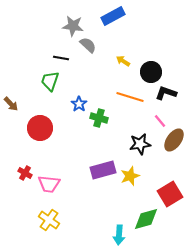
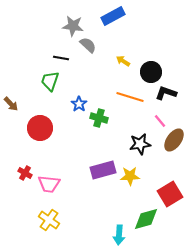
yellow star: rotated 18 degrees clockwise
